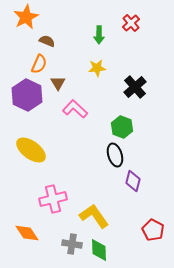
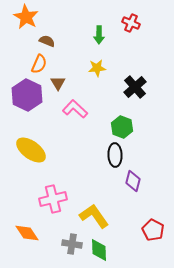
orange star: rotated 15 degrees counterclockwise
red cross: rotated 24 degrees counterclockwise
black ellipse: rotated 15 degrees clockwise
